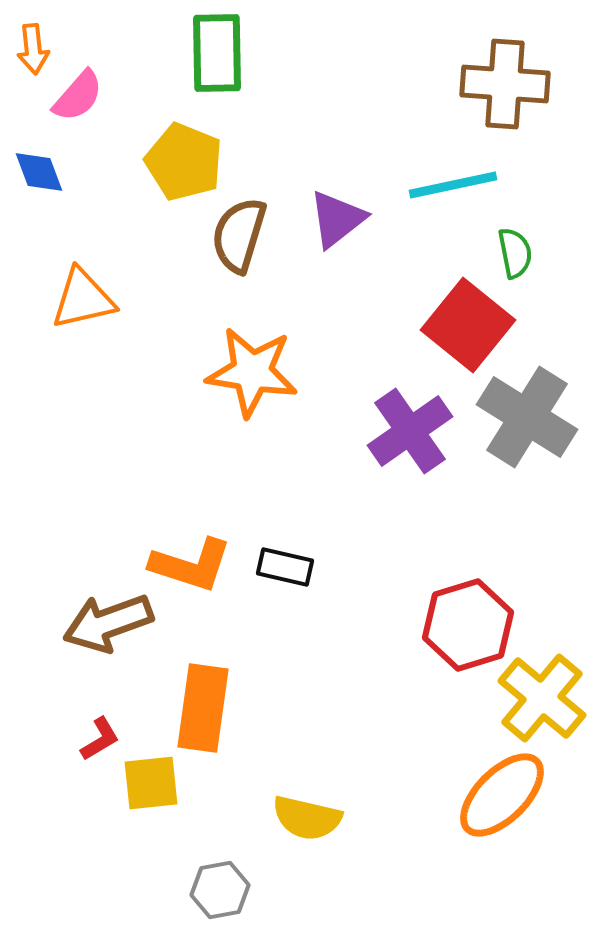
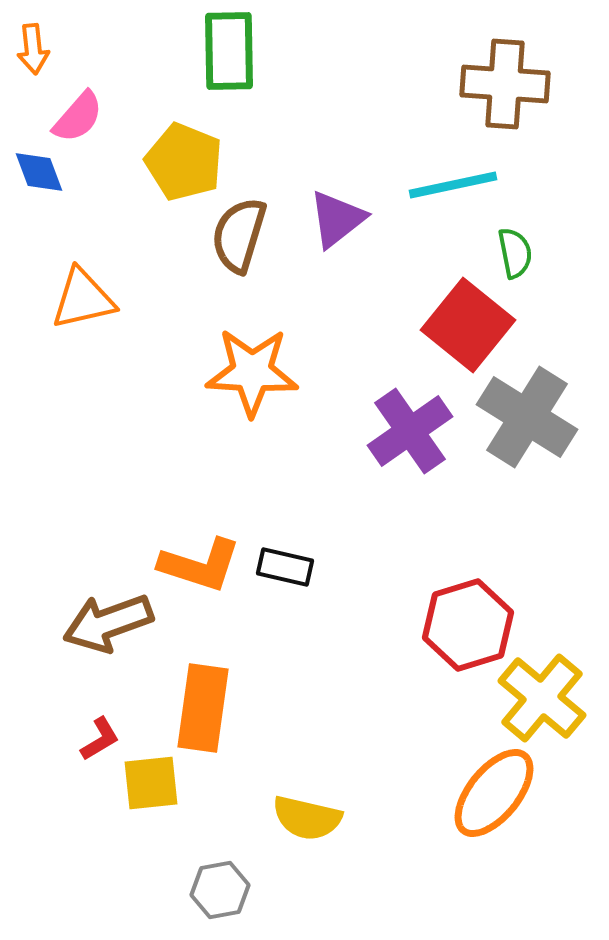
green rectangle: moved 12 px right, 2 px up
pink semicircle: moved 21 px down
orange star: rotated 6 degrees counterclockwise
orange L-shape: moved 9 px right
orange ellipse: moved 8 px left, 2 px up; rotated 6 degrees counterclockwise
